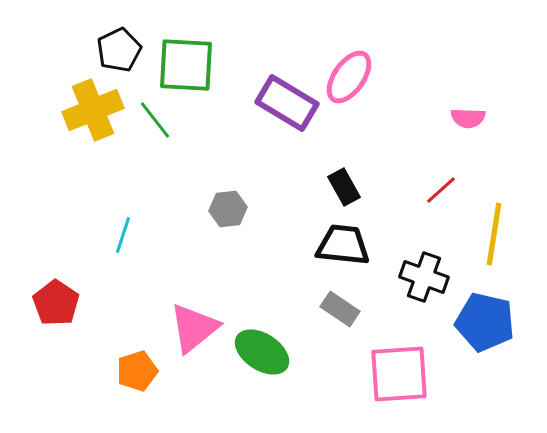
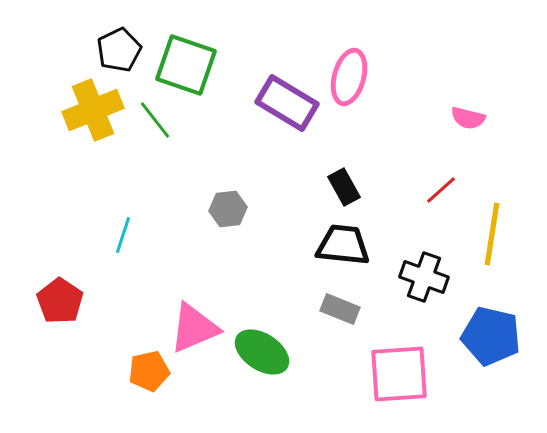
green square: rotated 16 degrees clockwise
pink ellipse: rotated 20 degrees counterclockwise
pink semicircle: rotated 12 degrees clockwise
yellow line: moved 2 px left
red pentagon: moved 4 px right, 2 px up
gray rectangle: rotated 12 degrees counterclockwise
blue pentagon: moved 6 px right, 14 px down
pink triangle: rotated 16 degrees clockwise
orange pentagon: moved 12 px right; rotated 6 degrees clockwise
